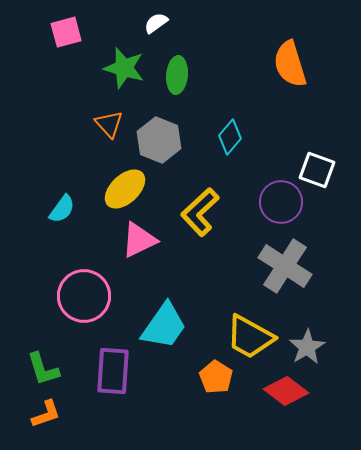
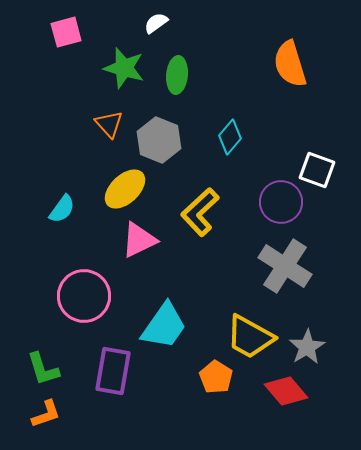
purple rectangle: rotated 6 degrees clockwise
red diamond: rotated 12 degrees clockwise
